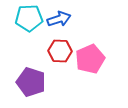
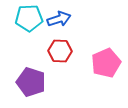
pink pentagon: moved 16 px right, 4 px down
